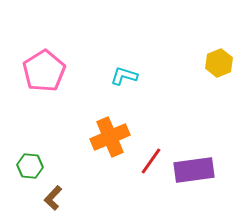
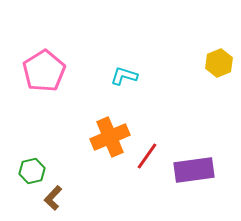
red line: moved 4 px left, 5 px up
green hexagon: moved 2 px right, 5 px down; rotated 20 degrees counterclockwise
